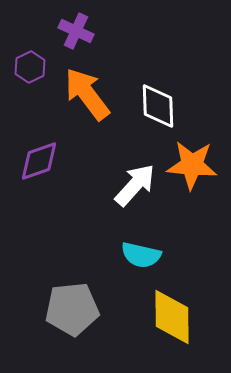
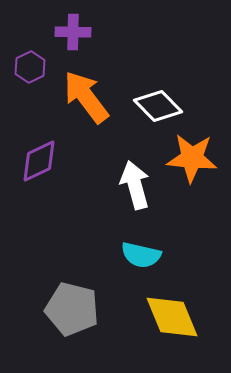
purple cross: moved 3 px left, 1 px down; rotated 24 degrees counterclockwise
orange arrow: moved 1 px left, 3 px down
white diamond: rotated 42 degrees counterclockwise
purple diamond: rotated 6 degrees counterclockwise
orange star: moved 7 px up
white arrow: rotated 57 degrees counterclockwise
gray pentagon: rotated 20 degrees clockwise
yellow diamond: rotated 22 degrees counterclockwise
